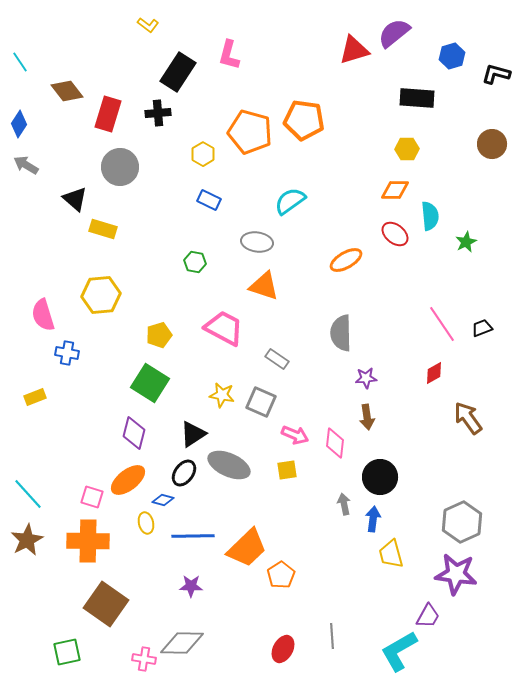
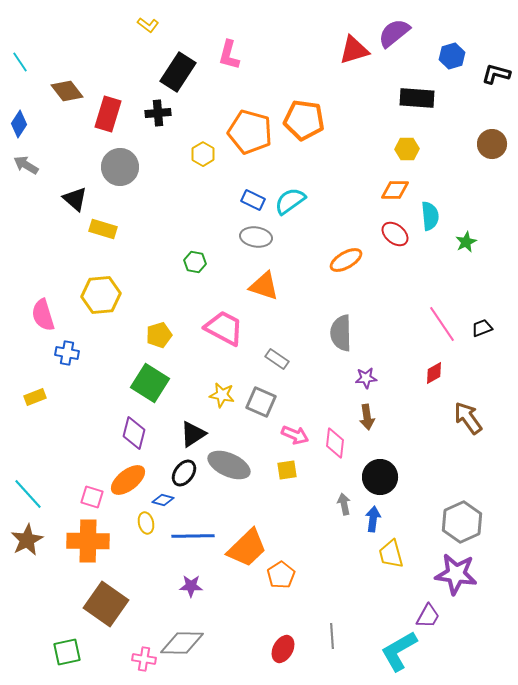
blue rectangle at (209, 200): moved 44 px right
gray ellipse at (257, 242): moved 1 px left, 5 px up
